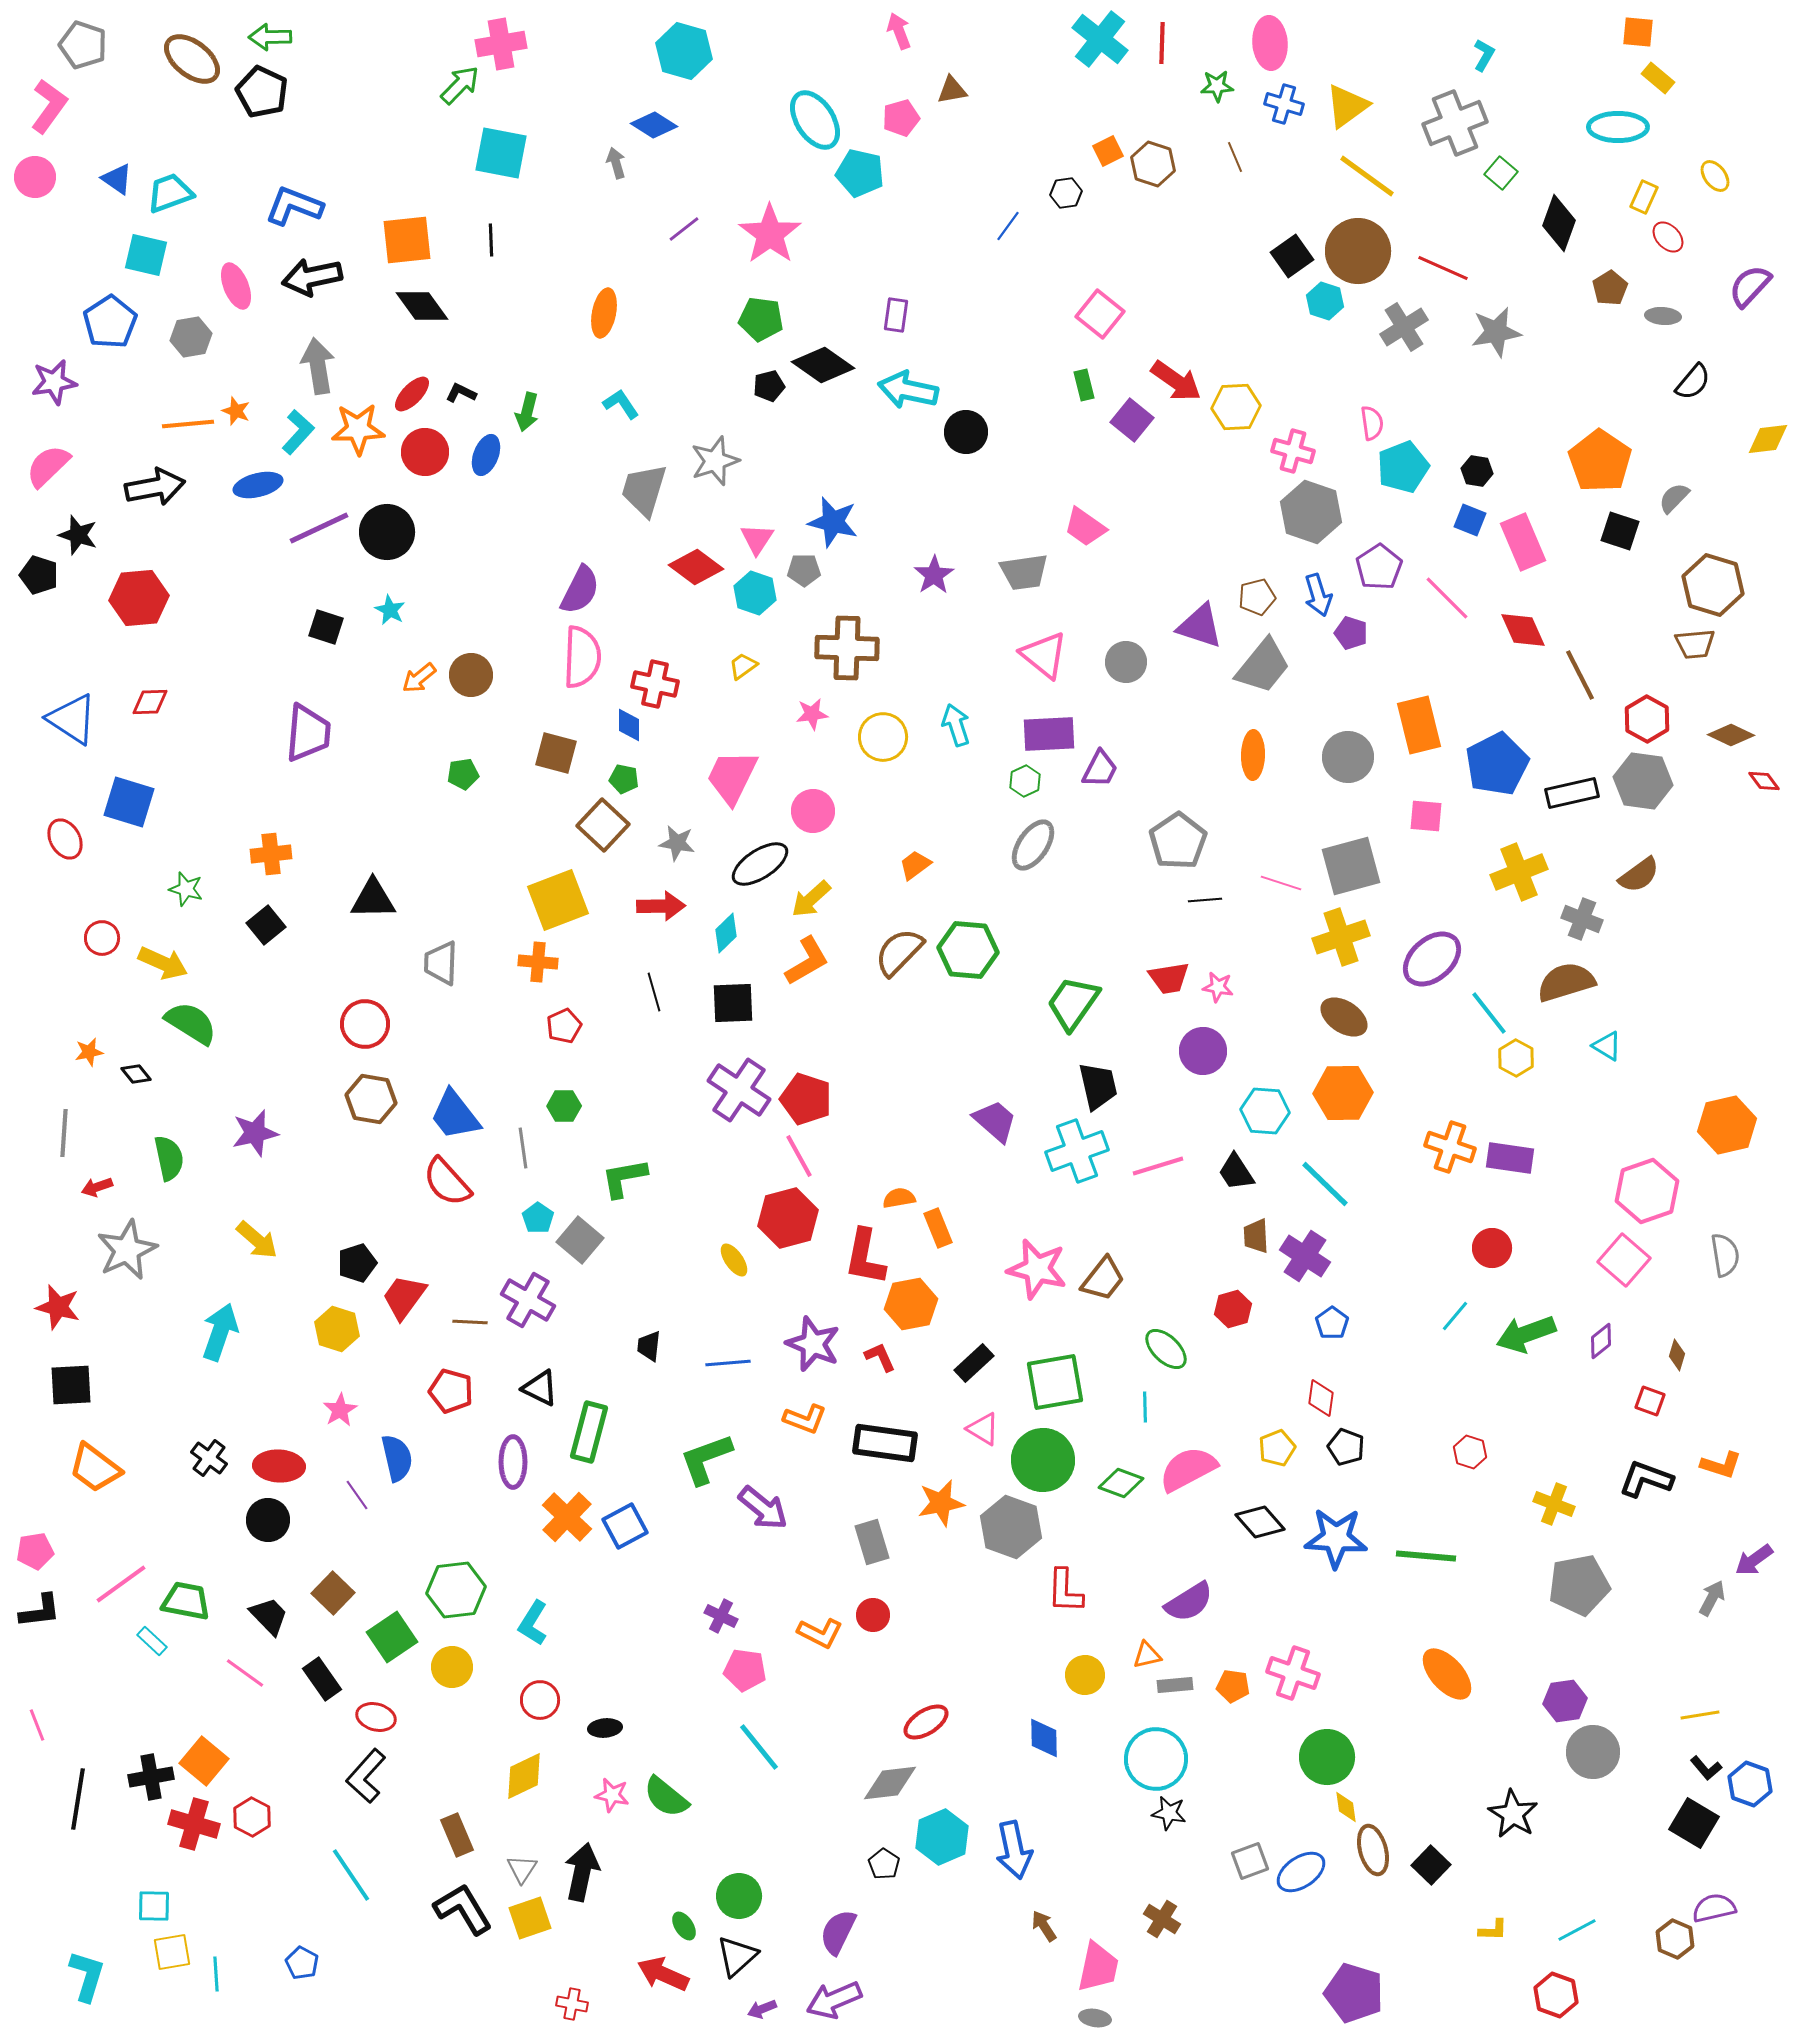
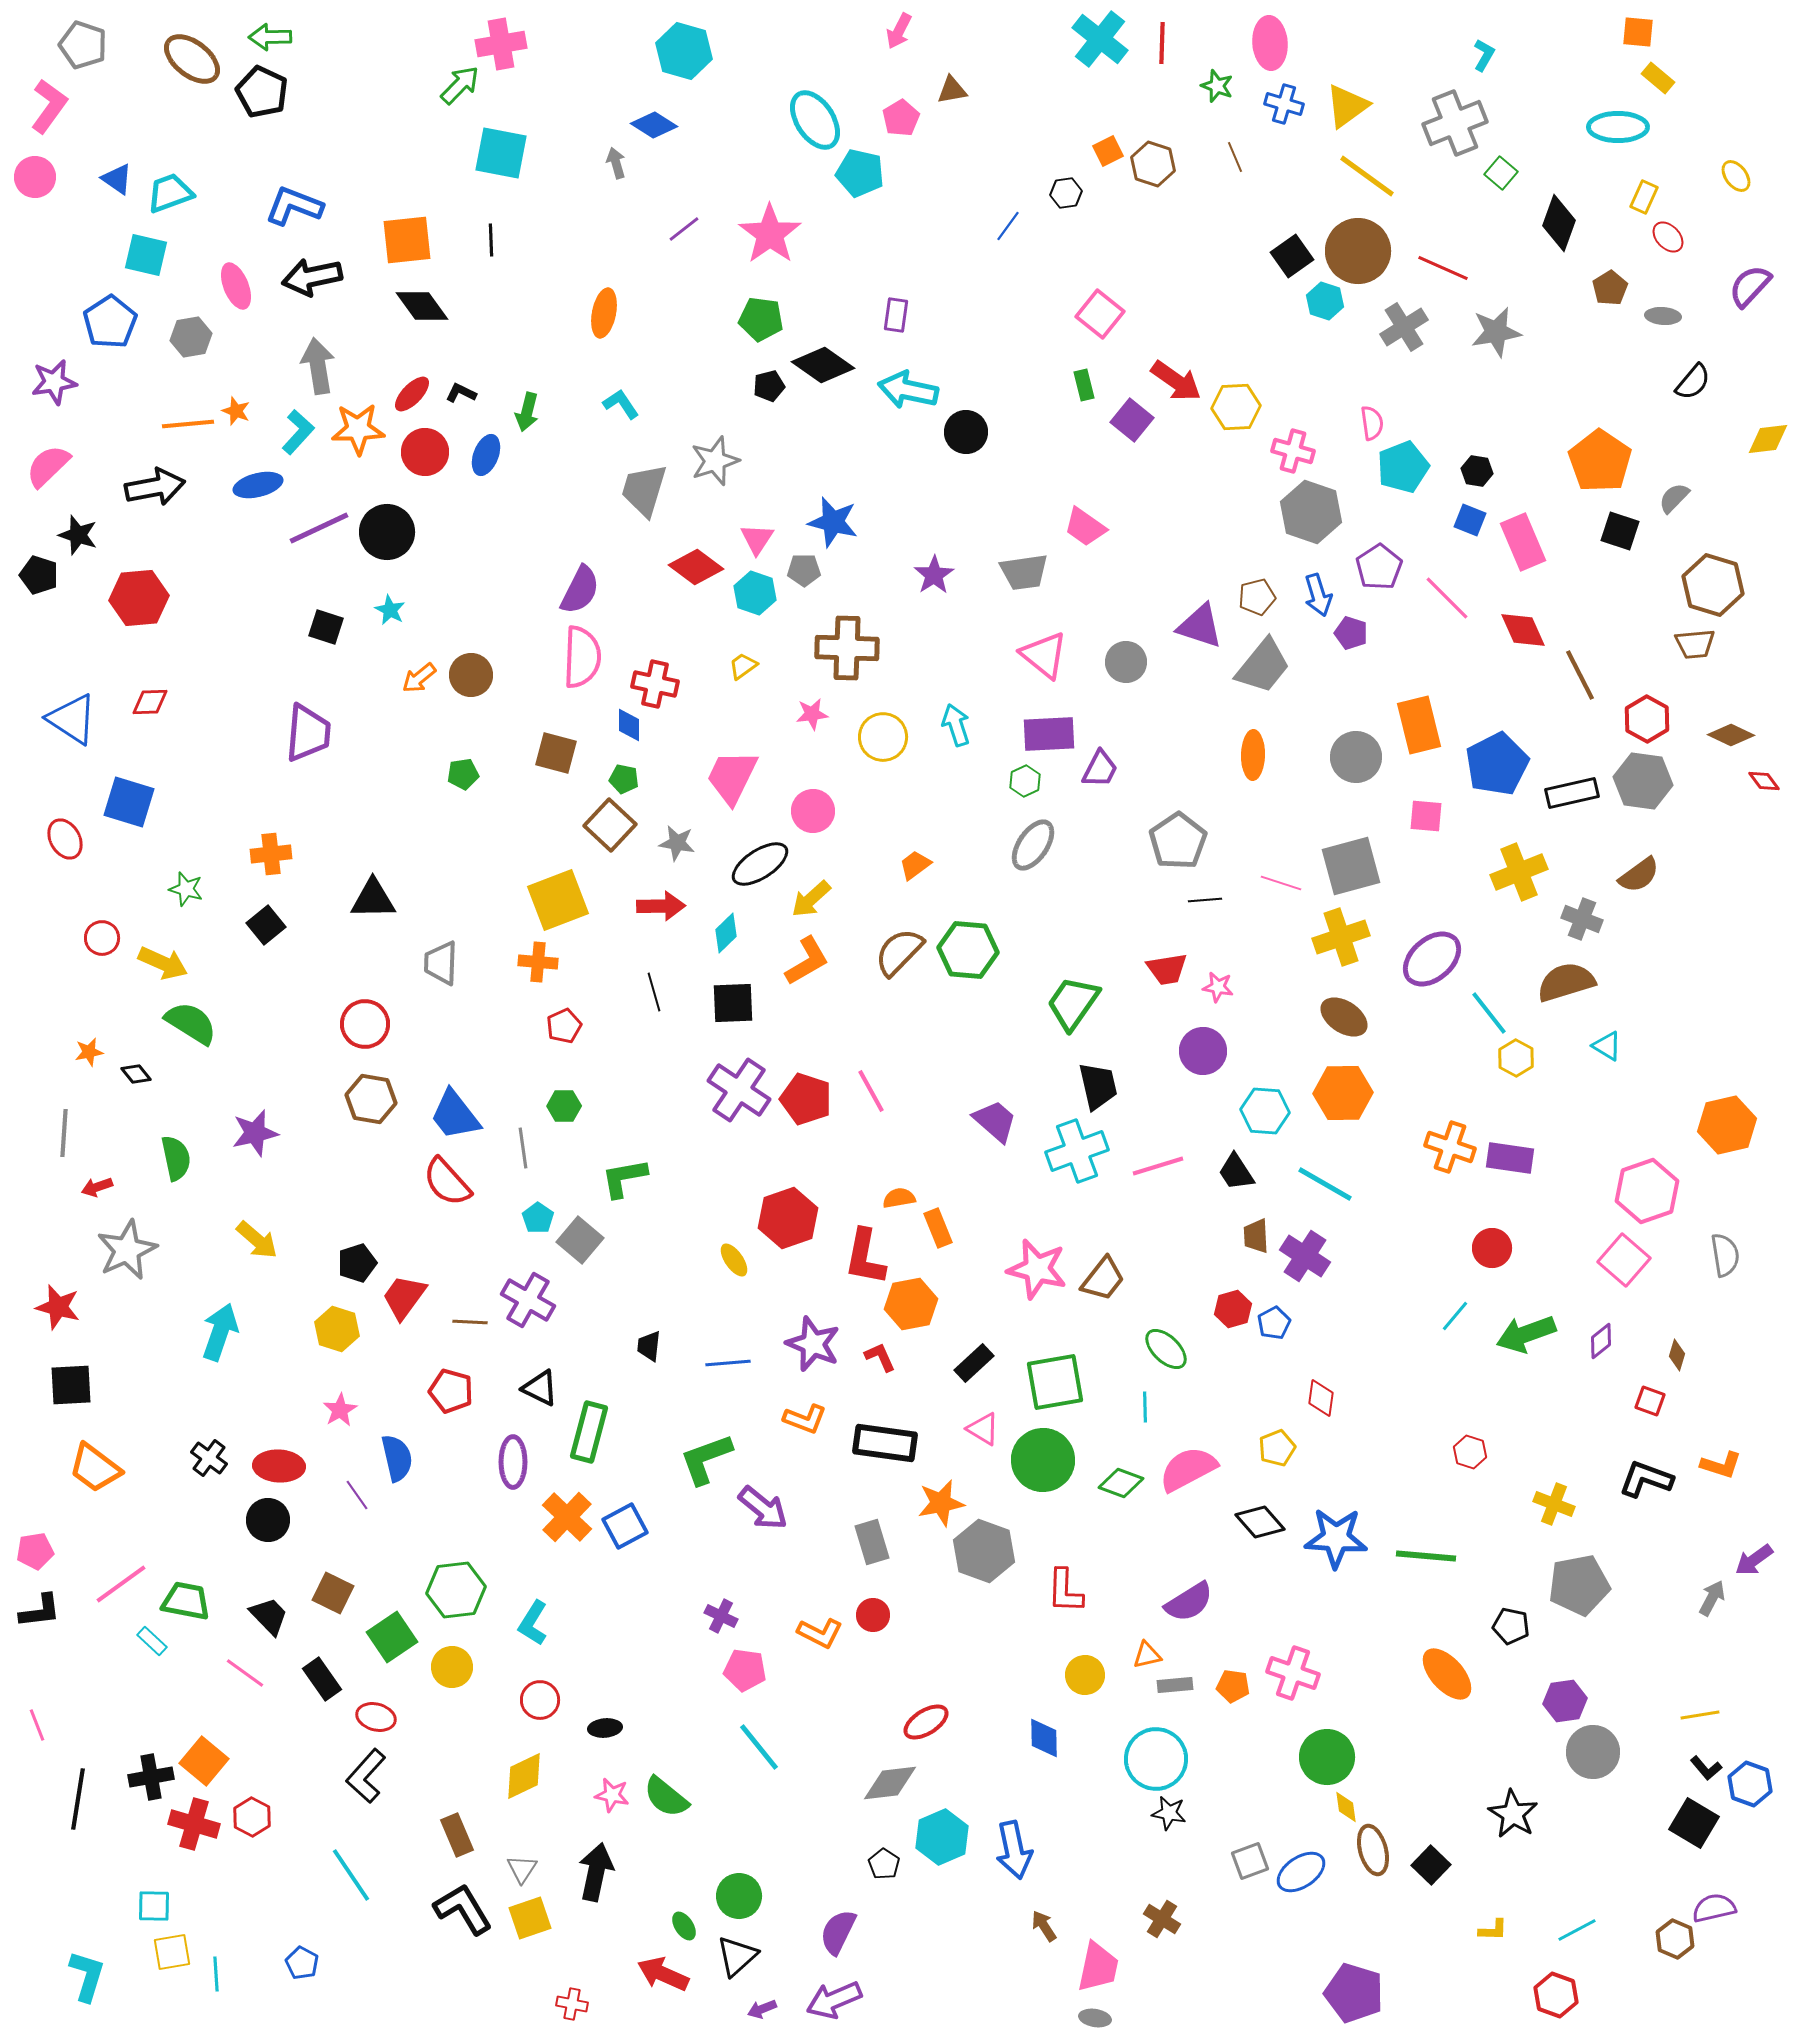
pink arrow at (899, 31): rotated 132 degrees counterclockwise
green star at (1217, 86): rotated 24 degrees clockwise
pink pentagon at (901, 118): rotated 15 degrees counterclockwise
yellow ellipse at (1715, 176): moved 21 px right
gray circle at (1348, 757): moved 8 px right
brown square at (603, 825): moved 7 px right
red trapezoid at (1169, 978): moved 2 px left, 9 px up
pink line at (799, 1156): moved 72 px right, 65 px up
green semicircle at (169, 1158): moved 7 px right
cyan line at (1325, 1184): rotated 14 degrees counterclockwise
red hexagon at (788, 1218): rotated 4 degrees counterclockwise
blue pentagon at (1332, 1323): moved 58 px left; rotated 8 degrees clockwise
black pentagon at (1346, 1447): moved 165 px right, 179 px down; rotated 9 degrees counterclockwise
gray hexagon at (1011, 1527): moved 27 px left, 24 px down
brown square at (333, 1593): rotated 18 degrees counterclockwise
black arrow at (582, 1872): moved 14 px right
